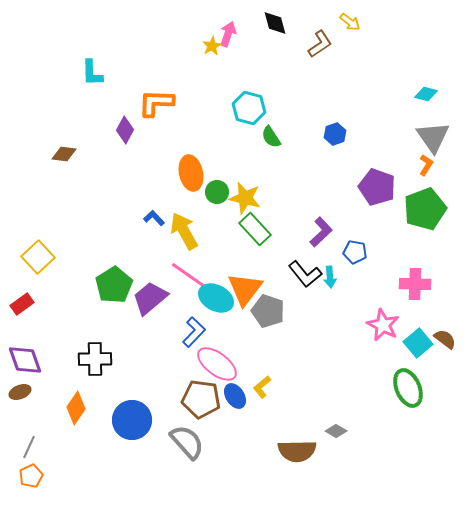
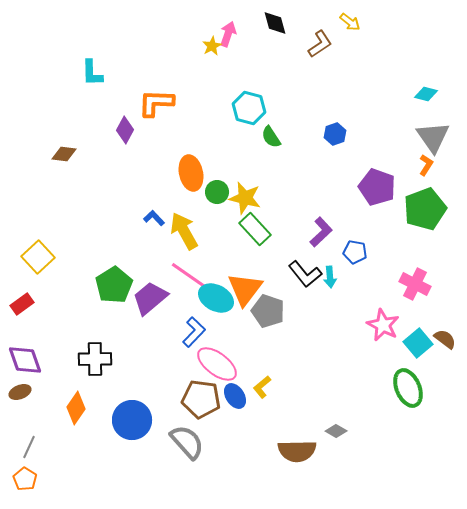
pink cross at (415, 284): rotated 24 degrees clockwise
orange pentagon at (31, 476): moved 6 px left, 3 px down; rotated 15 degrees counterclockwise
